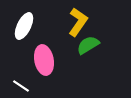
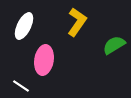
yellow L-shape: moved 1 px left
green semicircle: moved 26 px right
pink ellipse: rotated 20 degrees clockwise
